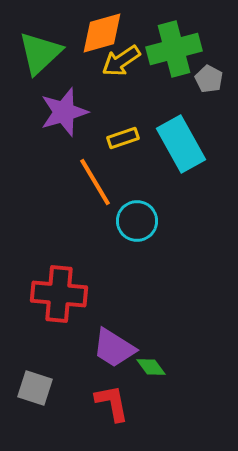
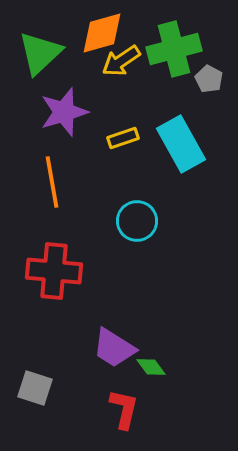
orange line: moved 43 px left; rotated 21 degrees clockwise
red cross: moved 5 px left, 23 px up
red L-shape: moved 12 px right, 6 px down; rotated 24 degrees clockwise
